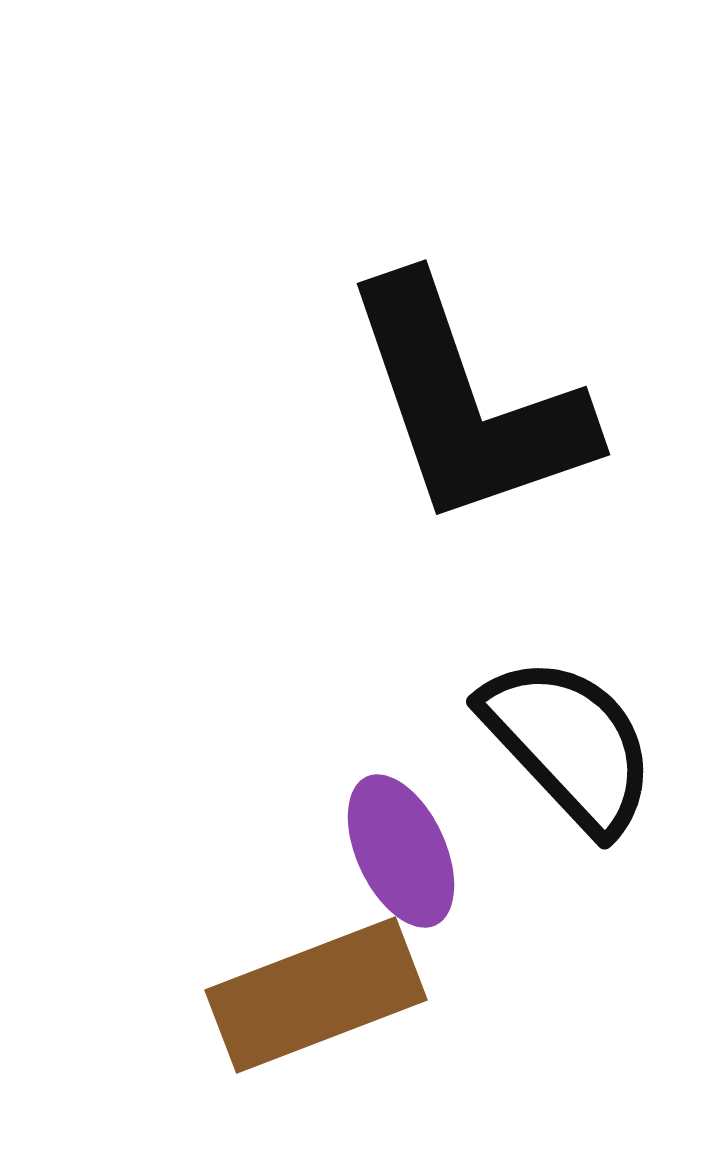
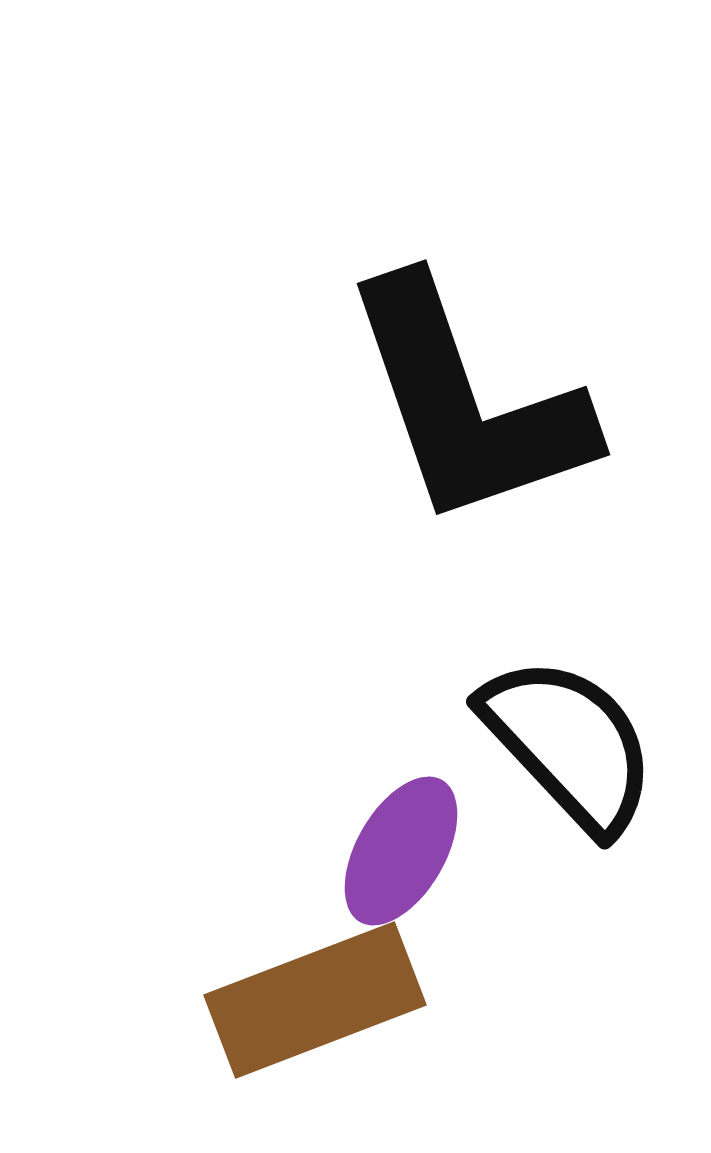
purple ellipse: rotated 55 degrees clockwise
brown rectangle: moved 1 px left, 5 px down
